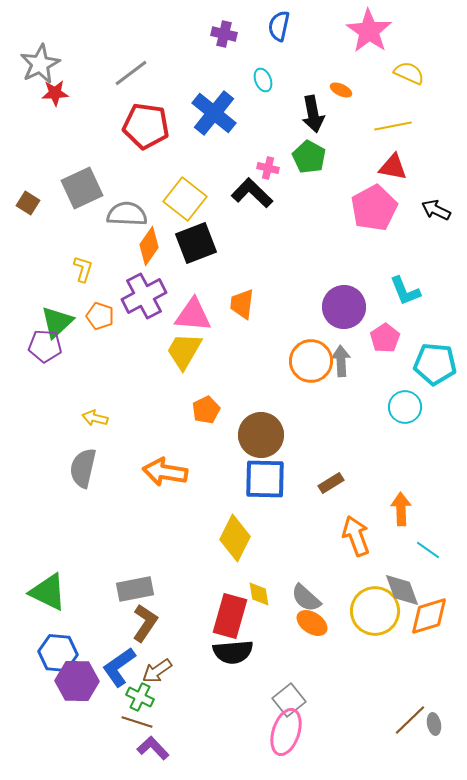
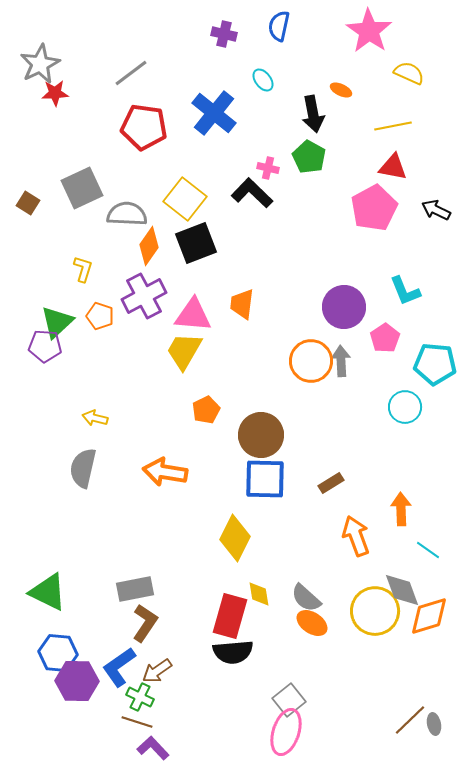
cyan ellipse at (263, 80): rotated 15 degrees counterclockwise
red pentagon at (146, 126): moved 2 px left, 1 px down
